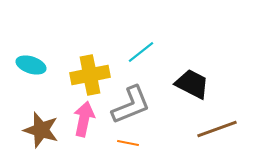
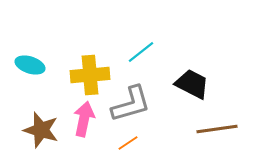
cyan ellipse: moved 1 px left
yellow cross: rotated 6 degrees clockwise
gray L-shape: moved 1 px up; rotated 6 degrees clockwise
brown line: rotated 12 degrees clockwise
orange line: rotated 45 degrees counterclockwise
